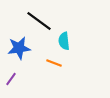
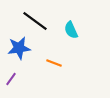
black line: moved 4 px left
cyan semicircle: moved 7 px right, 11 px up; rotated 18 degrees counterclockwise
